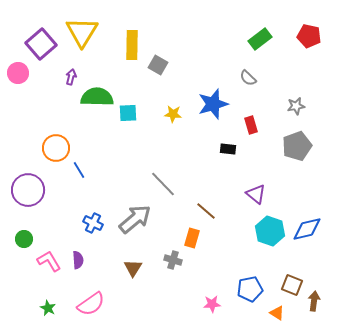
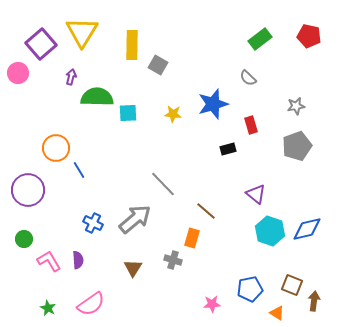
black rectangle: rotated 21 degrees counterclockwise
